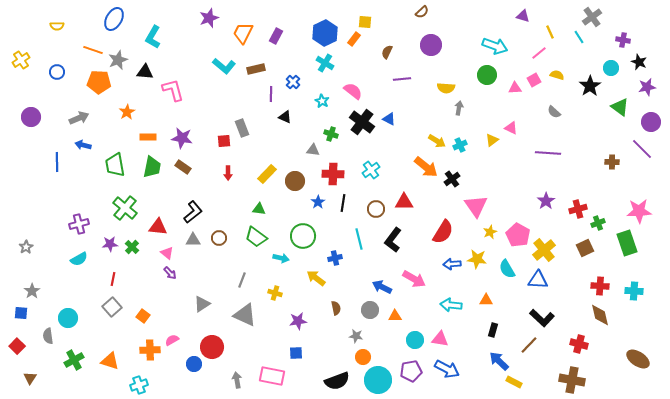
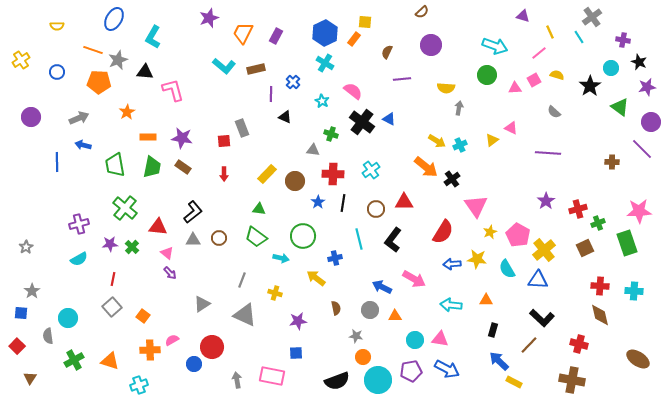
red arrow at (228, 173): moved 4 px left, 1 px down
